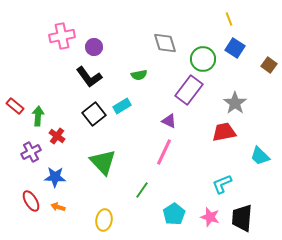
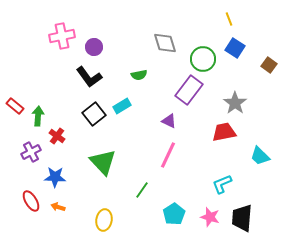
pink line: moved 4 px right, 3 px down
